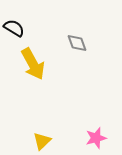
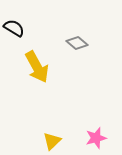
gray diamond: rotated 30 degrees counterclockwise
yellow arrow: moved 4 px right, 3 px down
yellow triangle: moved 10 px right
